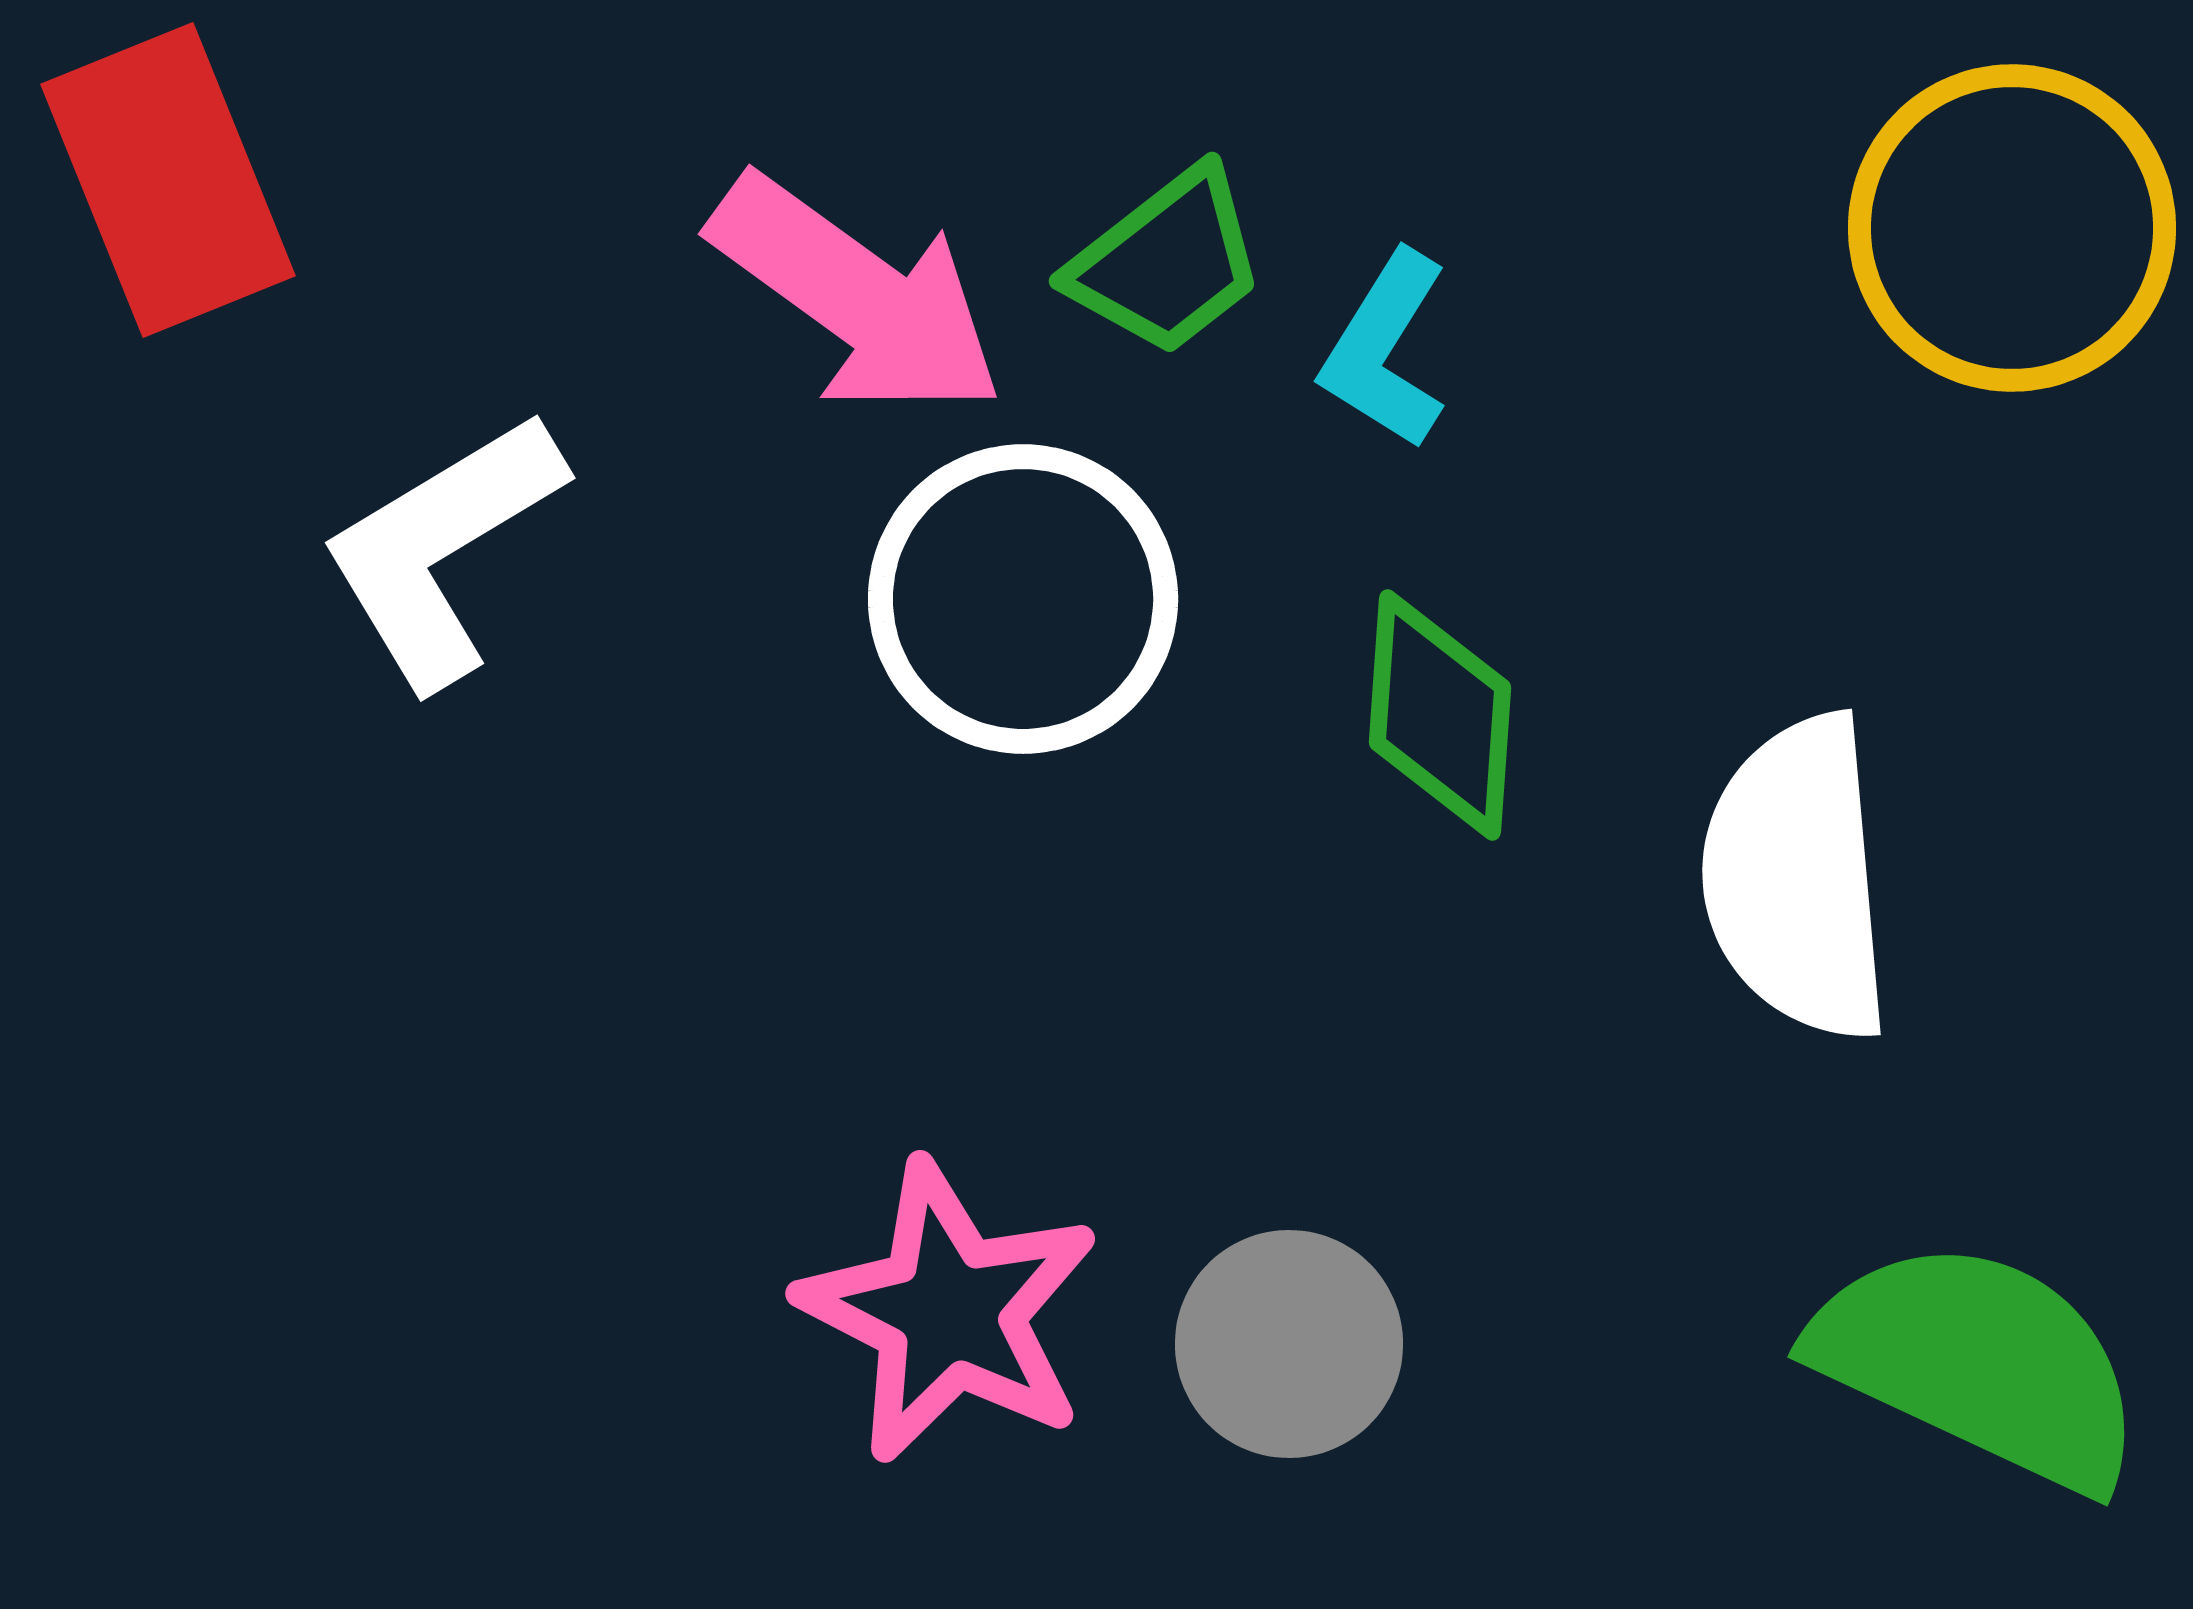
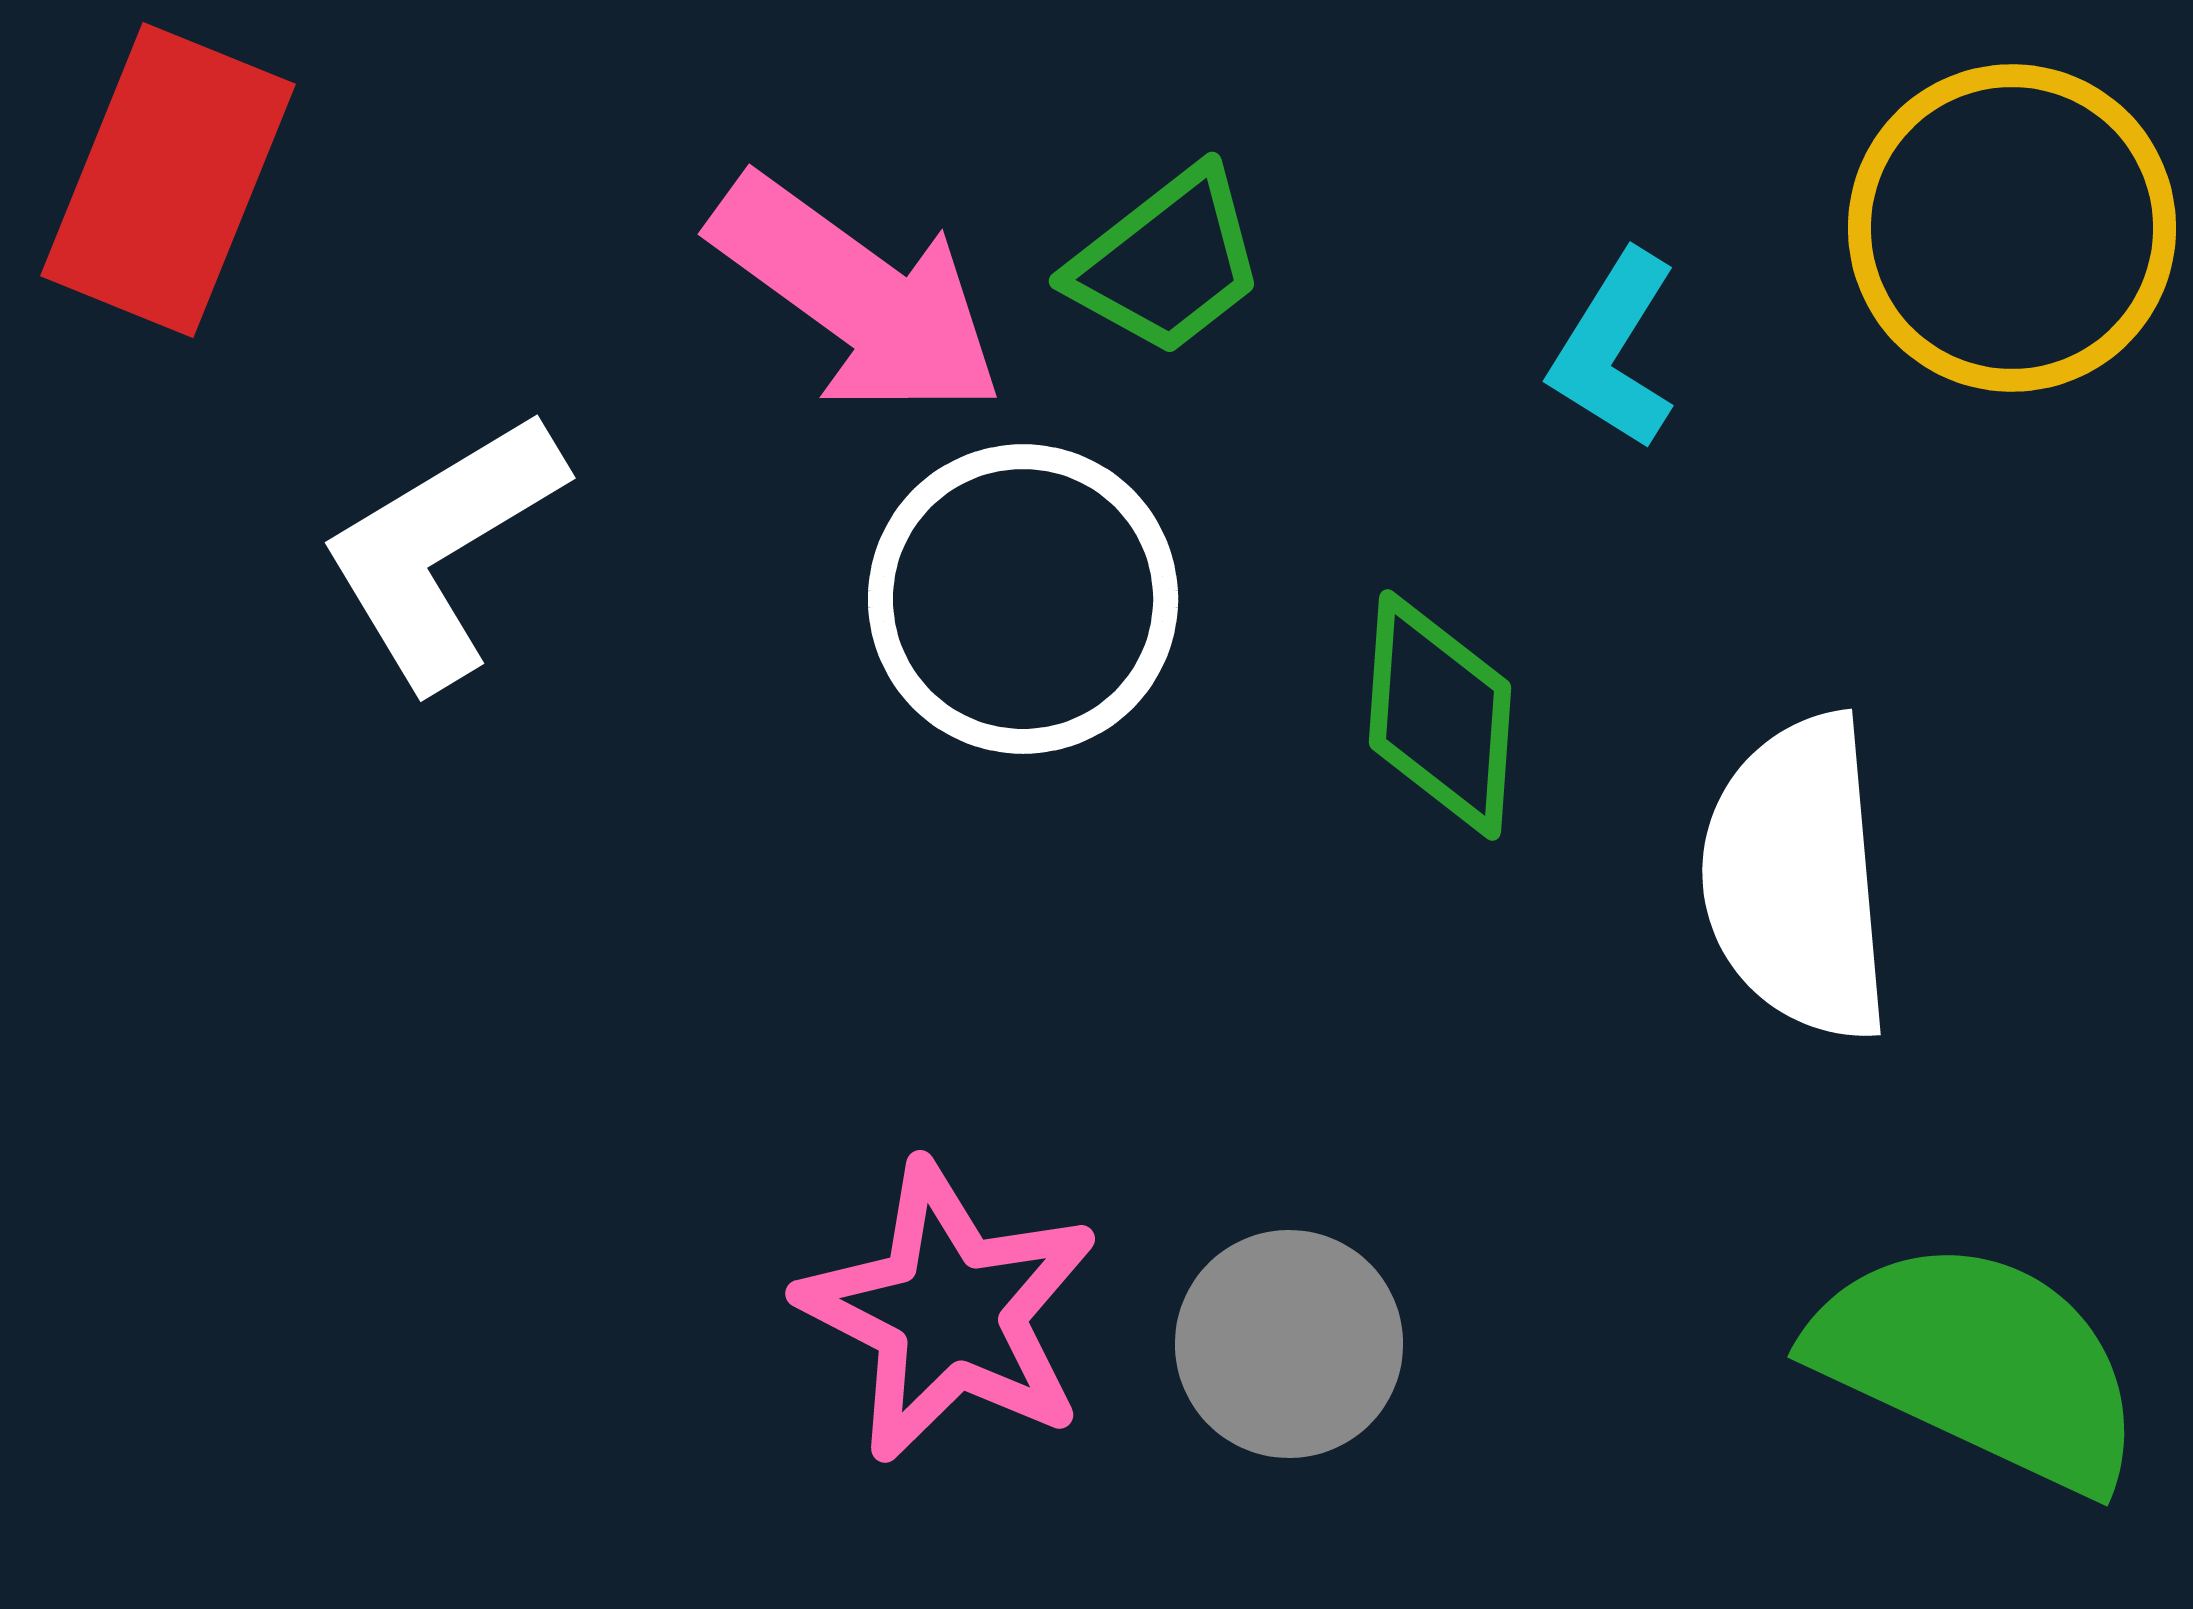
red rectangle: rotated 44 degrees clockwise
cyan L-shape: moved 229 px right
